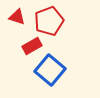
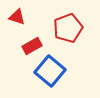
red pentagon: moved 19 px right, 7 px down
blue square: moved 1 px down
